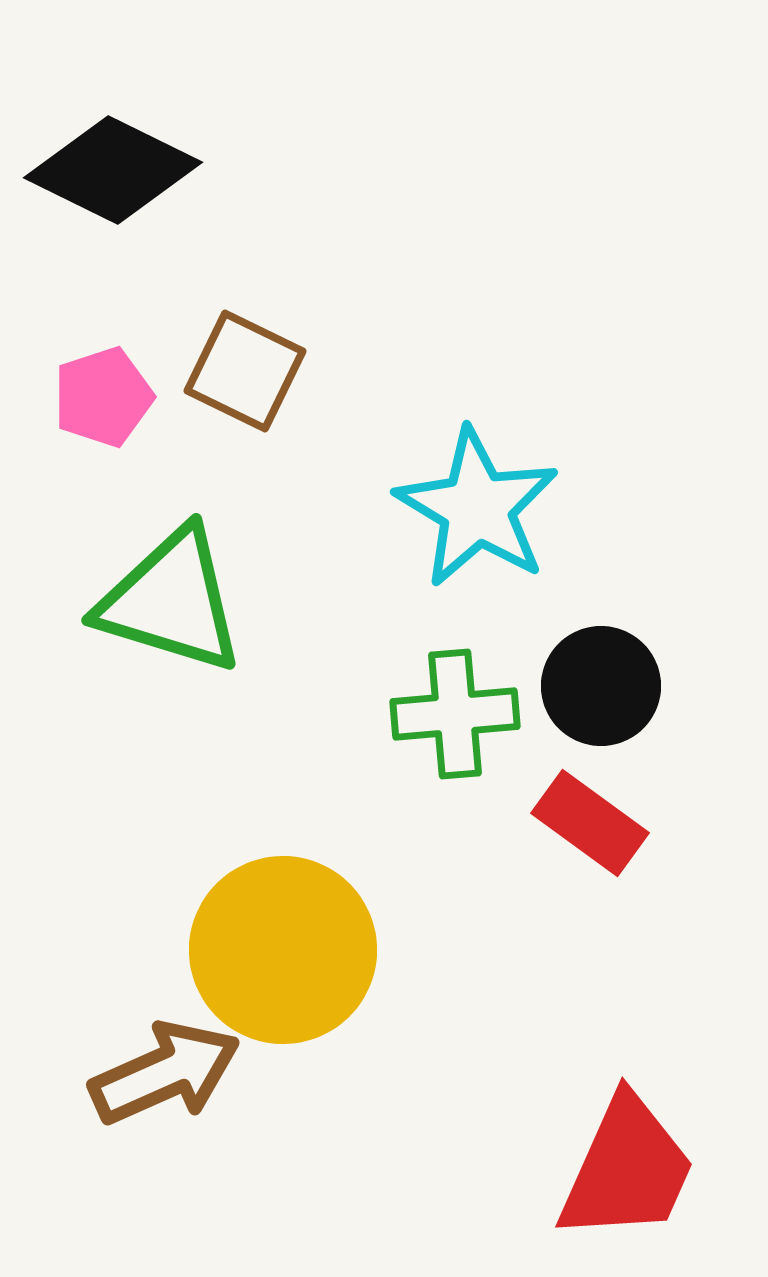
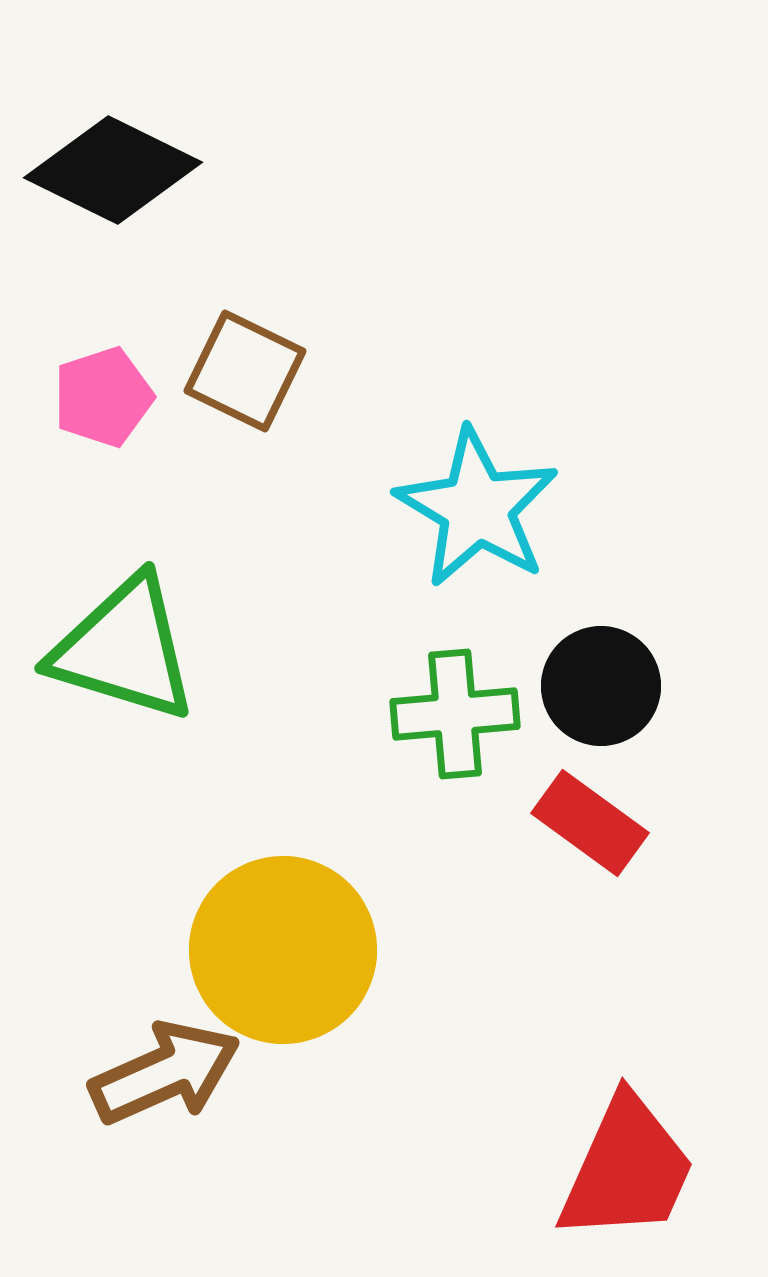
green triangle: moved 47 px left, 48 px down
